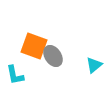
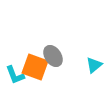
orange square: moved 1 px right, 21 px down
cyan L-shape: rotated 10 degrees counterclockwise
